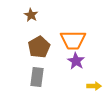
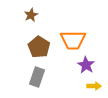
brown star: rotated 16 degrees clockwise
brown pentagon: rotated 10 degrees counterclockwise
purple star: moved 10 px right, 4 px down
gray rectangle: rotated 12 degrees clockwise
